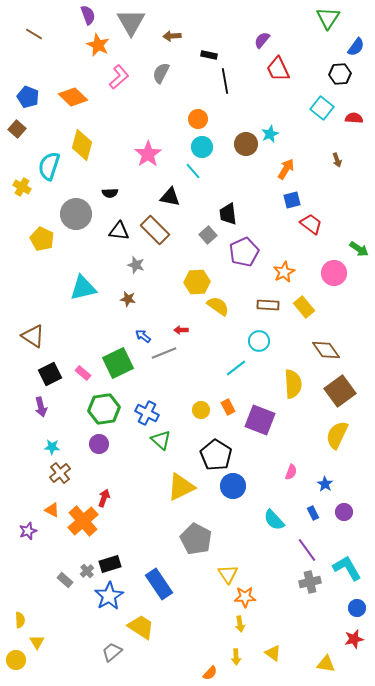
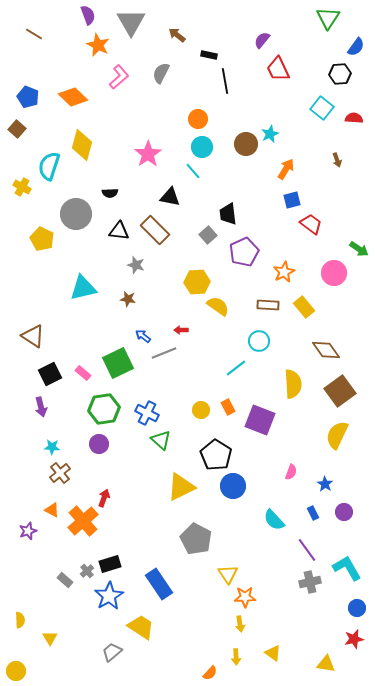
brown arrow at (172, 36): moved 5 px right, 1 px up; rotated 42 degrees clockwise
yellow triangle at (37, 642): moved 13 px right, 4 px up
yellow circle at (16, 660): moved 11 px down
